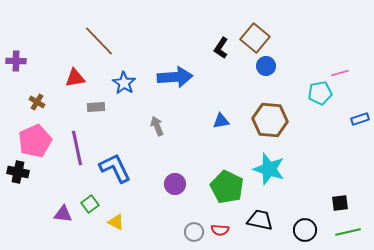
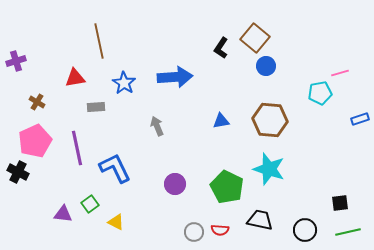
brown line: rotated 32 degrees clockwise
purple cross: rotated 18 degrees counterclockwise
black cross: rotated 15 degrees clockwise
